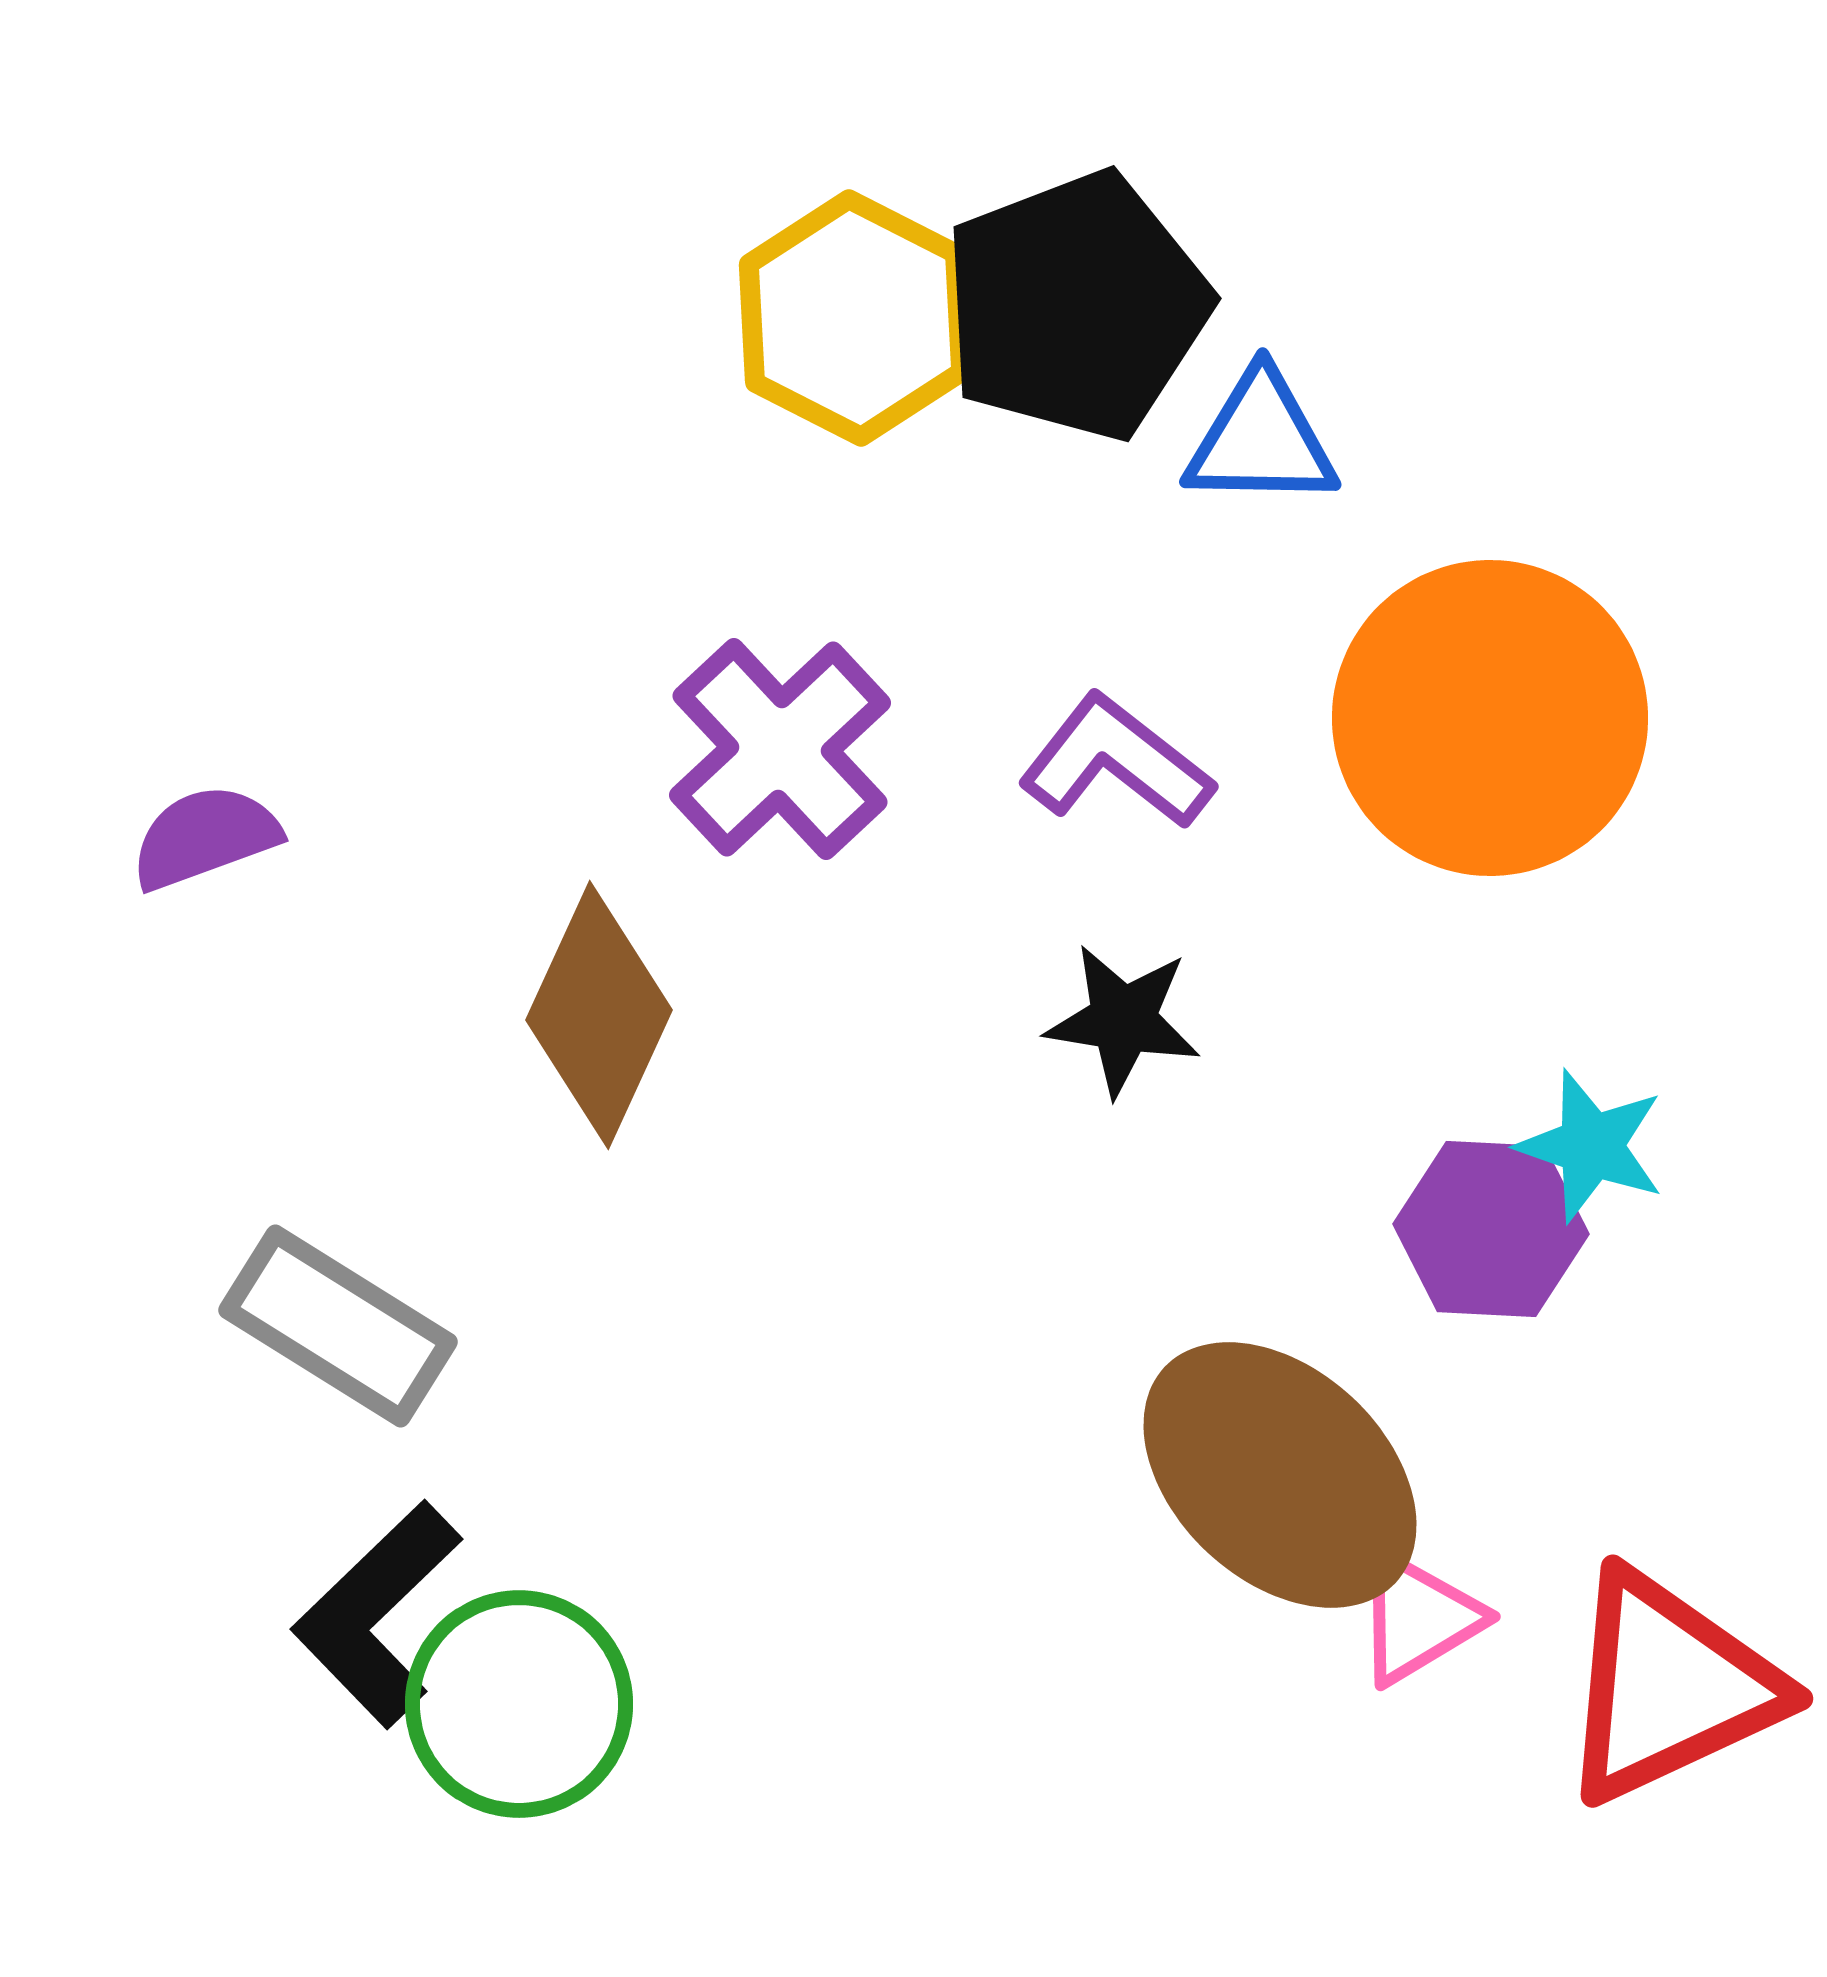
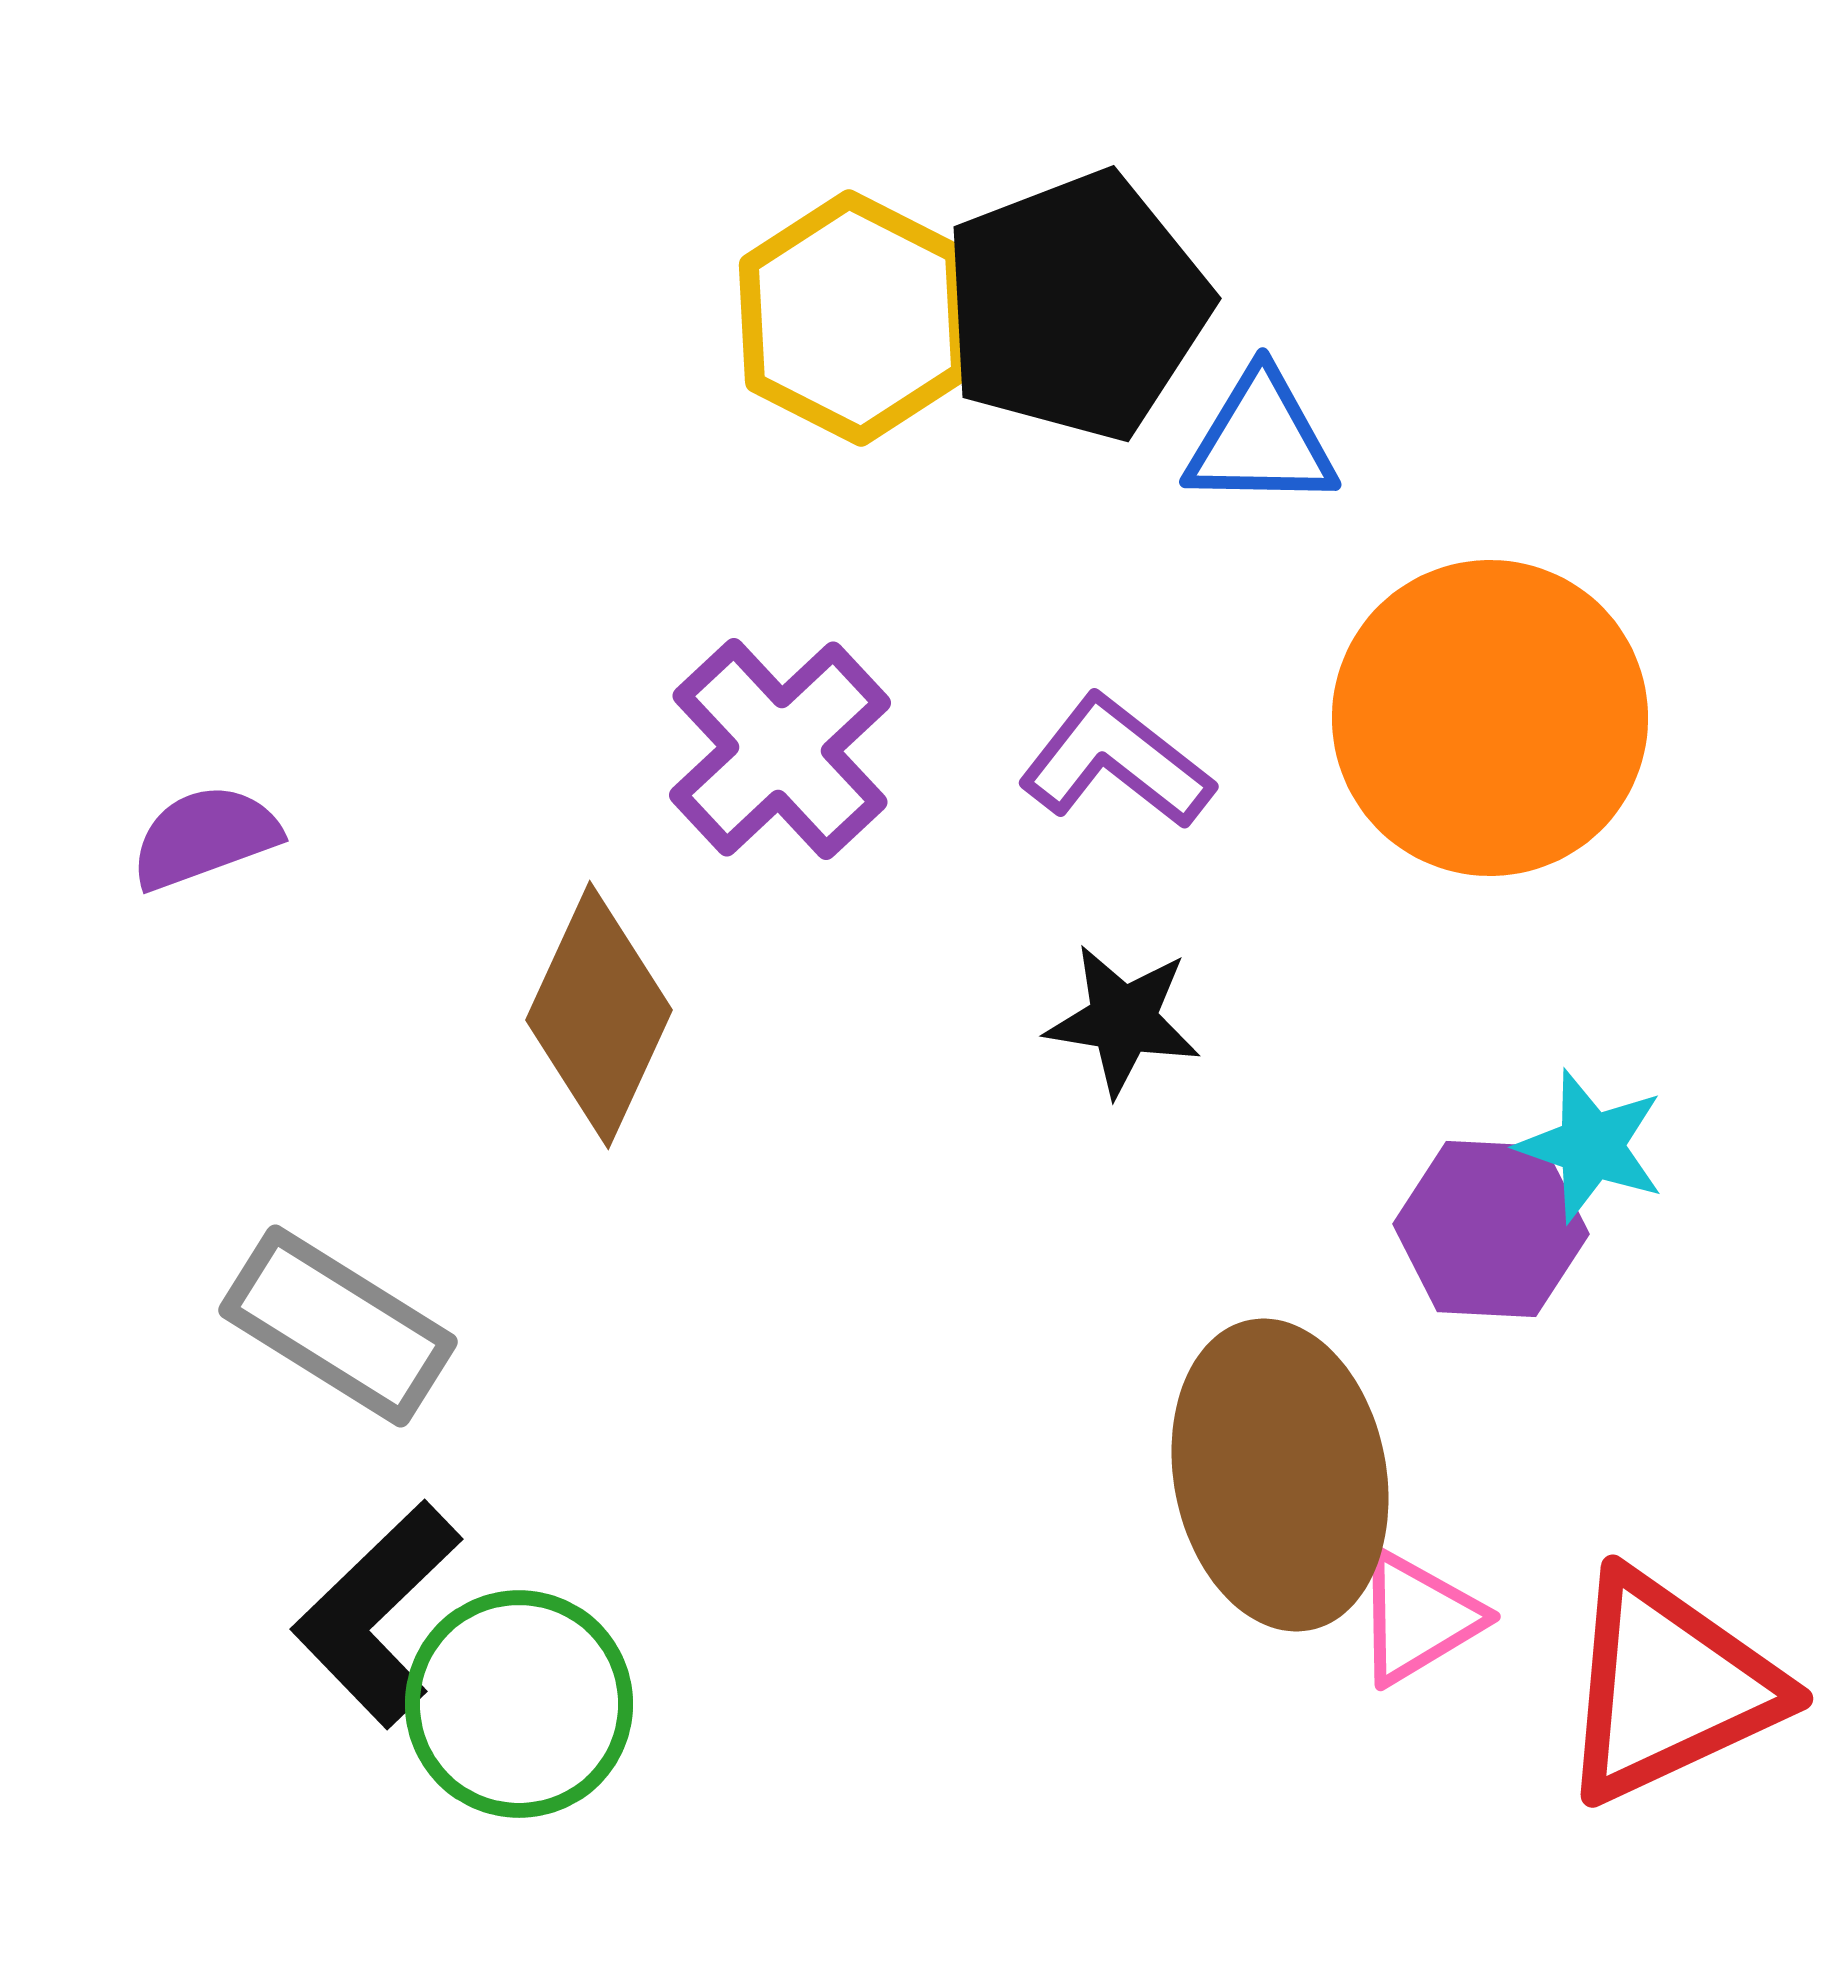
brown ellipse: rotated 36 degrees clockwise
